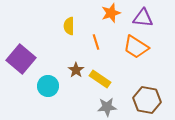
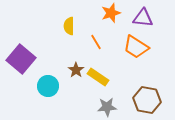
orange line: rotated 14 degrees counterclockwise
yellow rectangle: moved 2 px left, 2 px up
